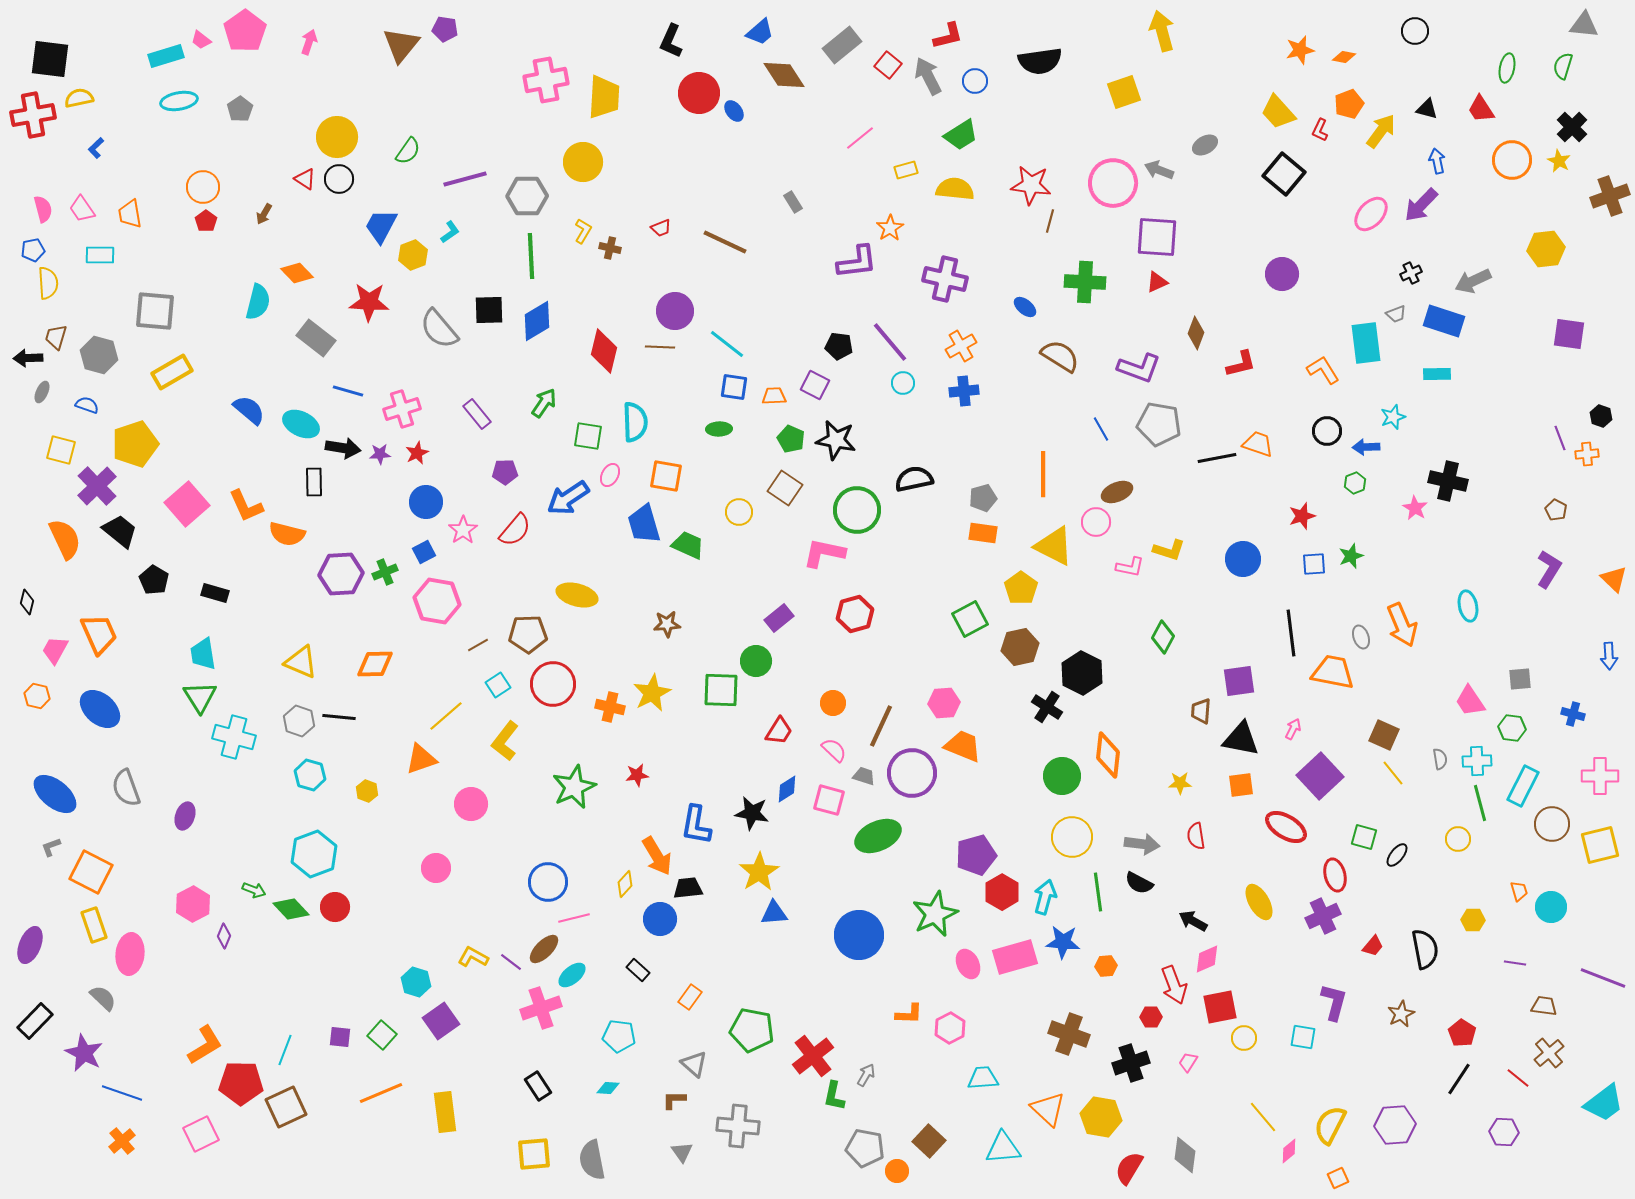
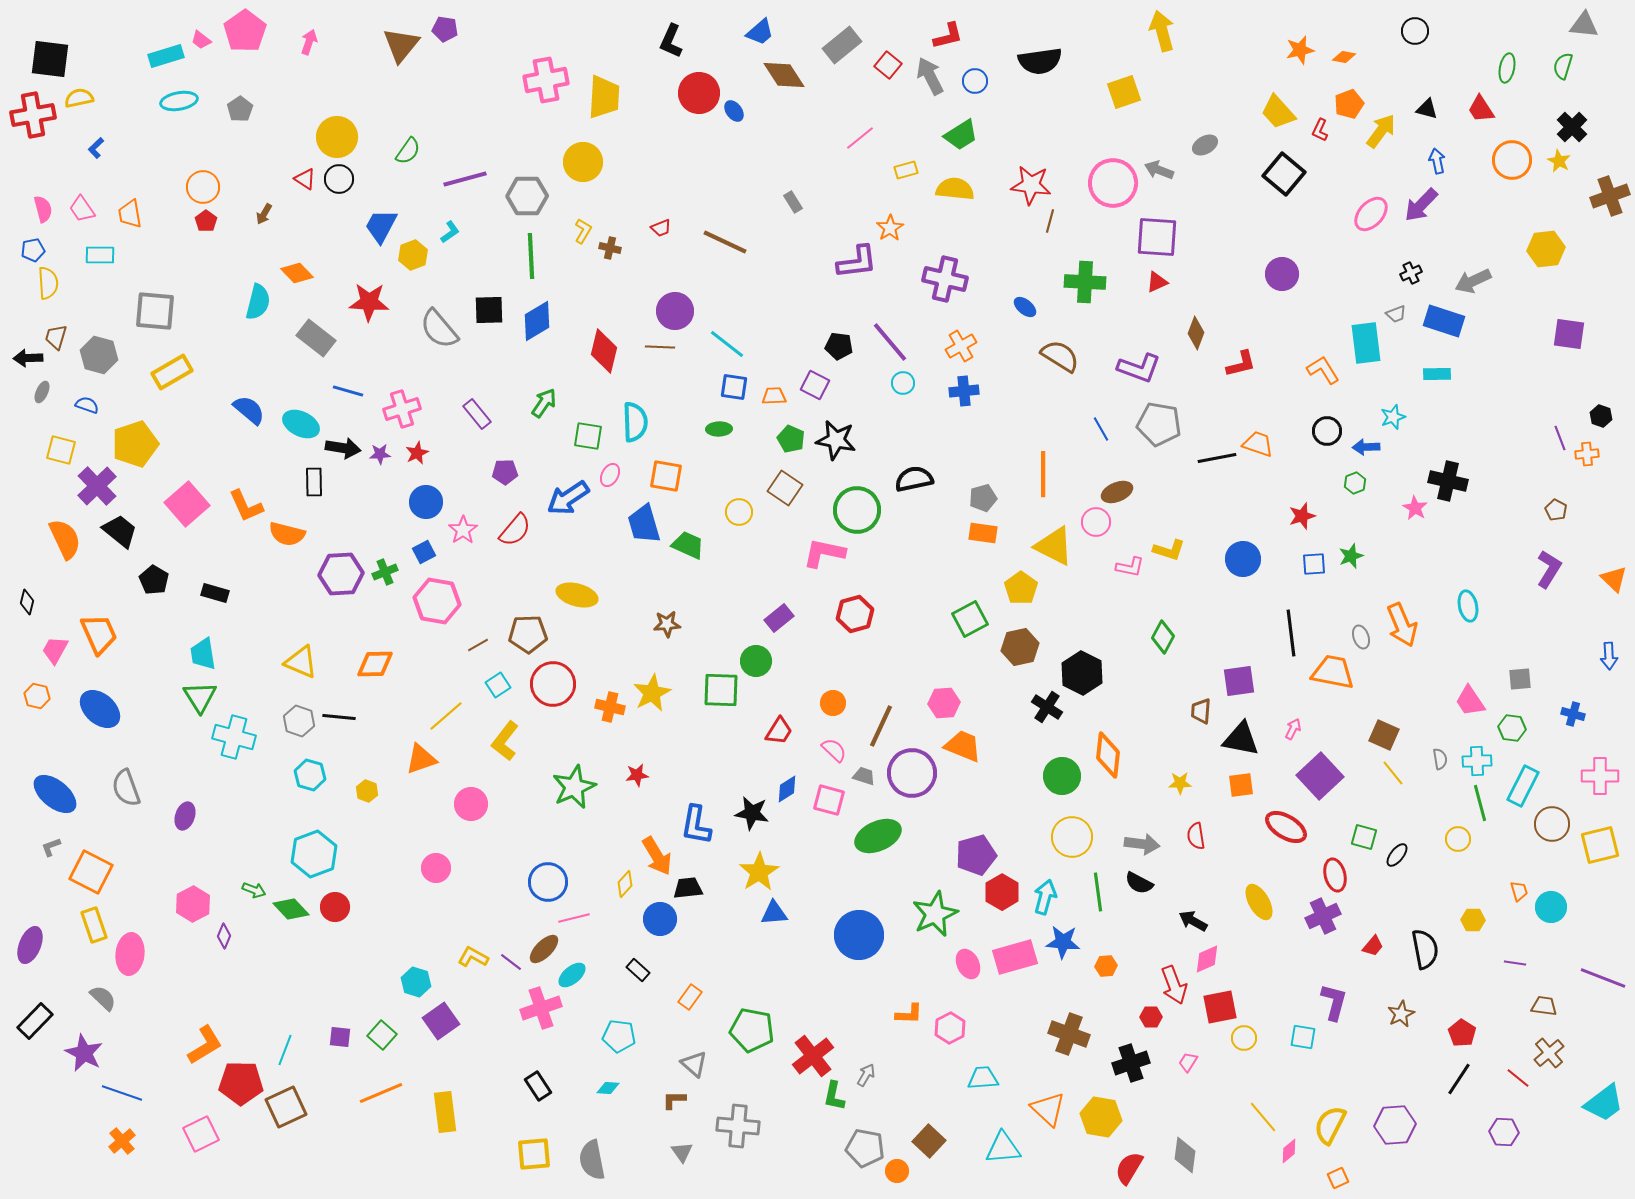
gray arrow at (928, 76): moved 2 px right
